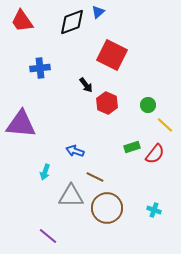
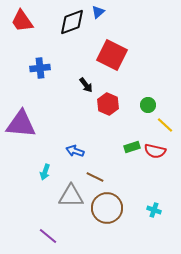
red hexagon: moved 1 px right, 1 px down
red semicircle: moved 3 px up; rotated 65 degrees clockwise
